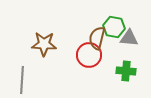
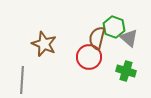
green hexagon: rotated 10 degrees clockwise
gray triangle: rotated 36 degrees clockwise
brown star: rotated 20 degrees clockwise
red circle: moved 2 px down
green cross: rotated 12 degrees clockwise
